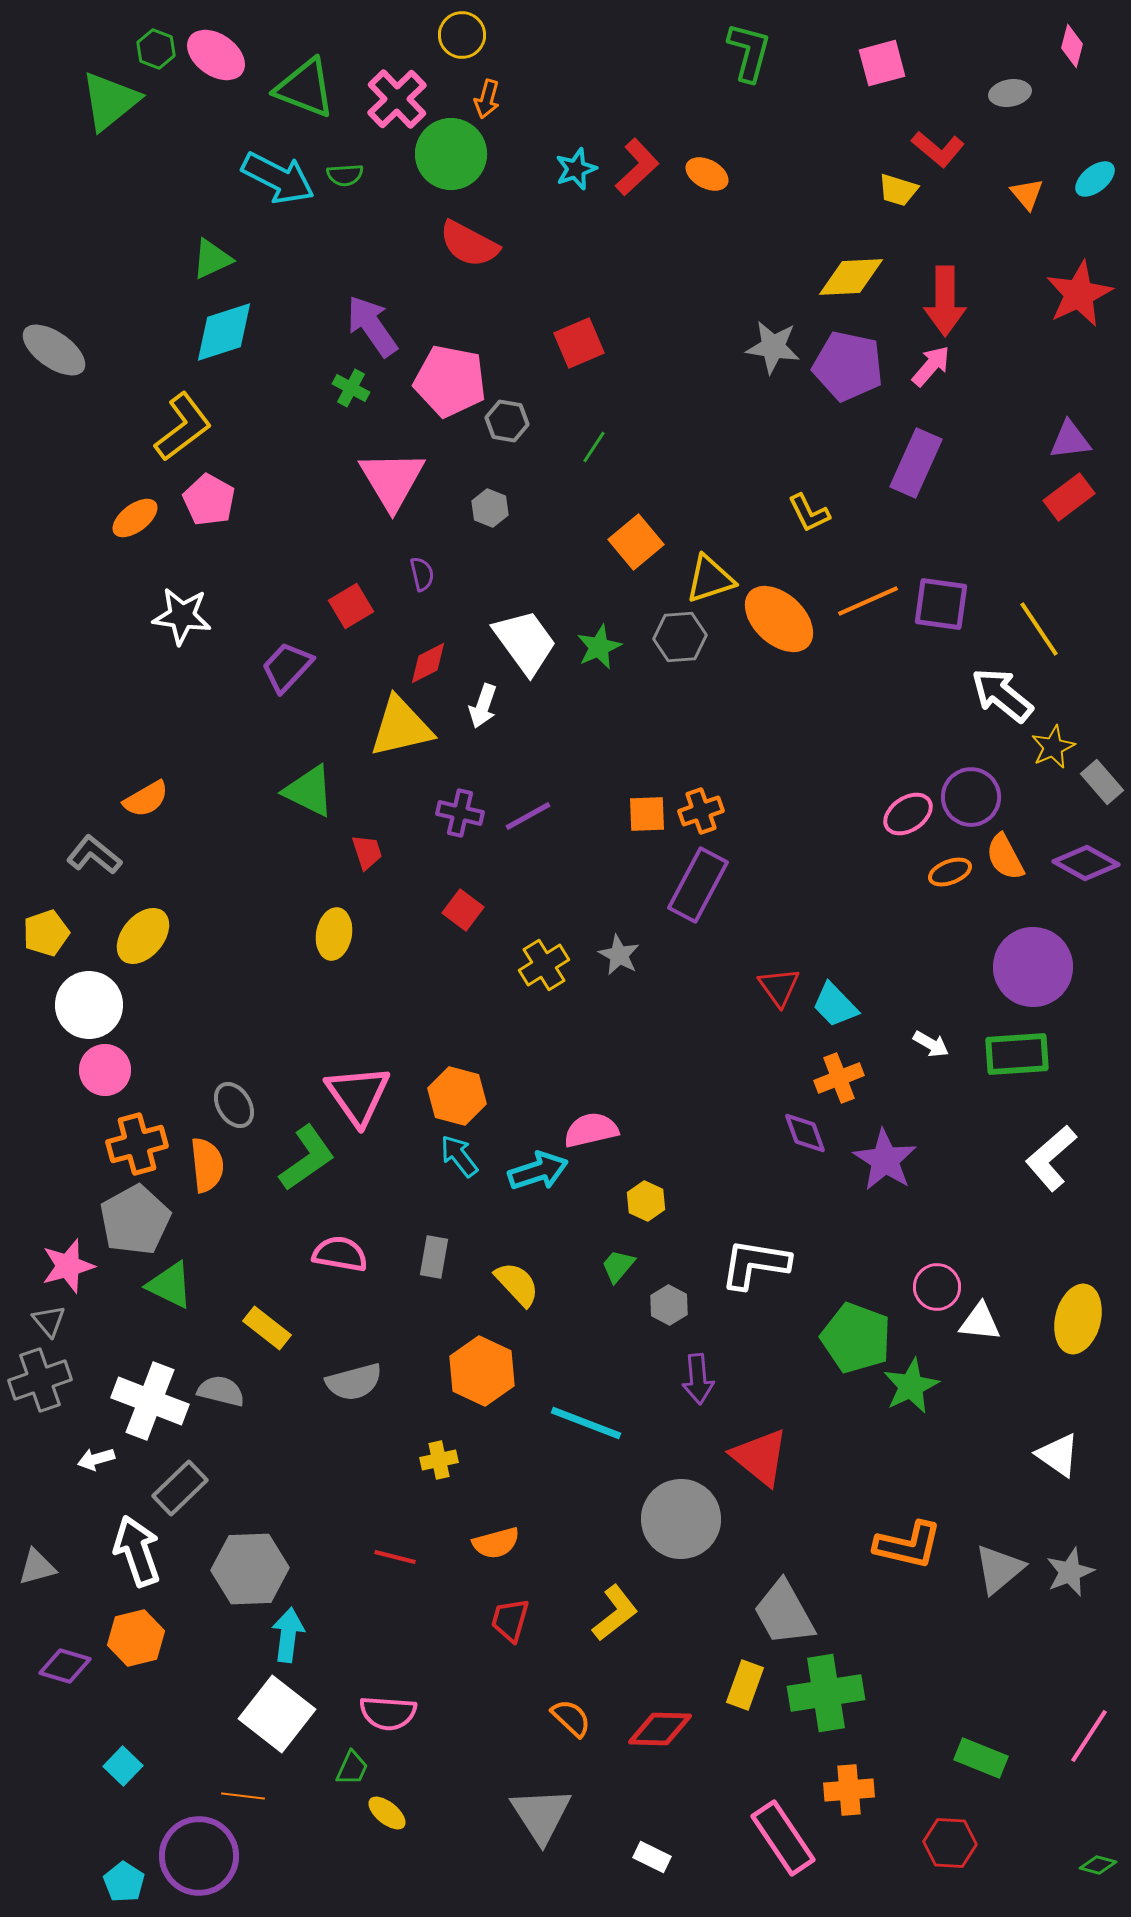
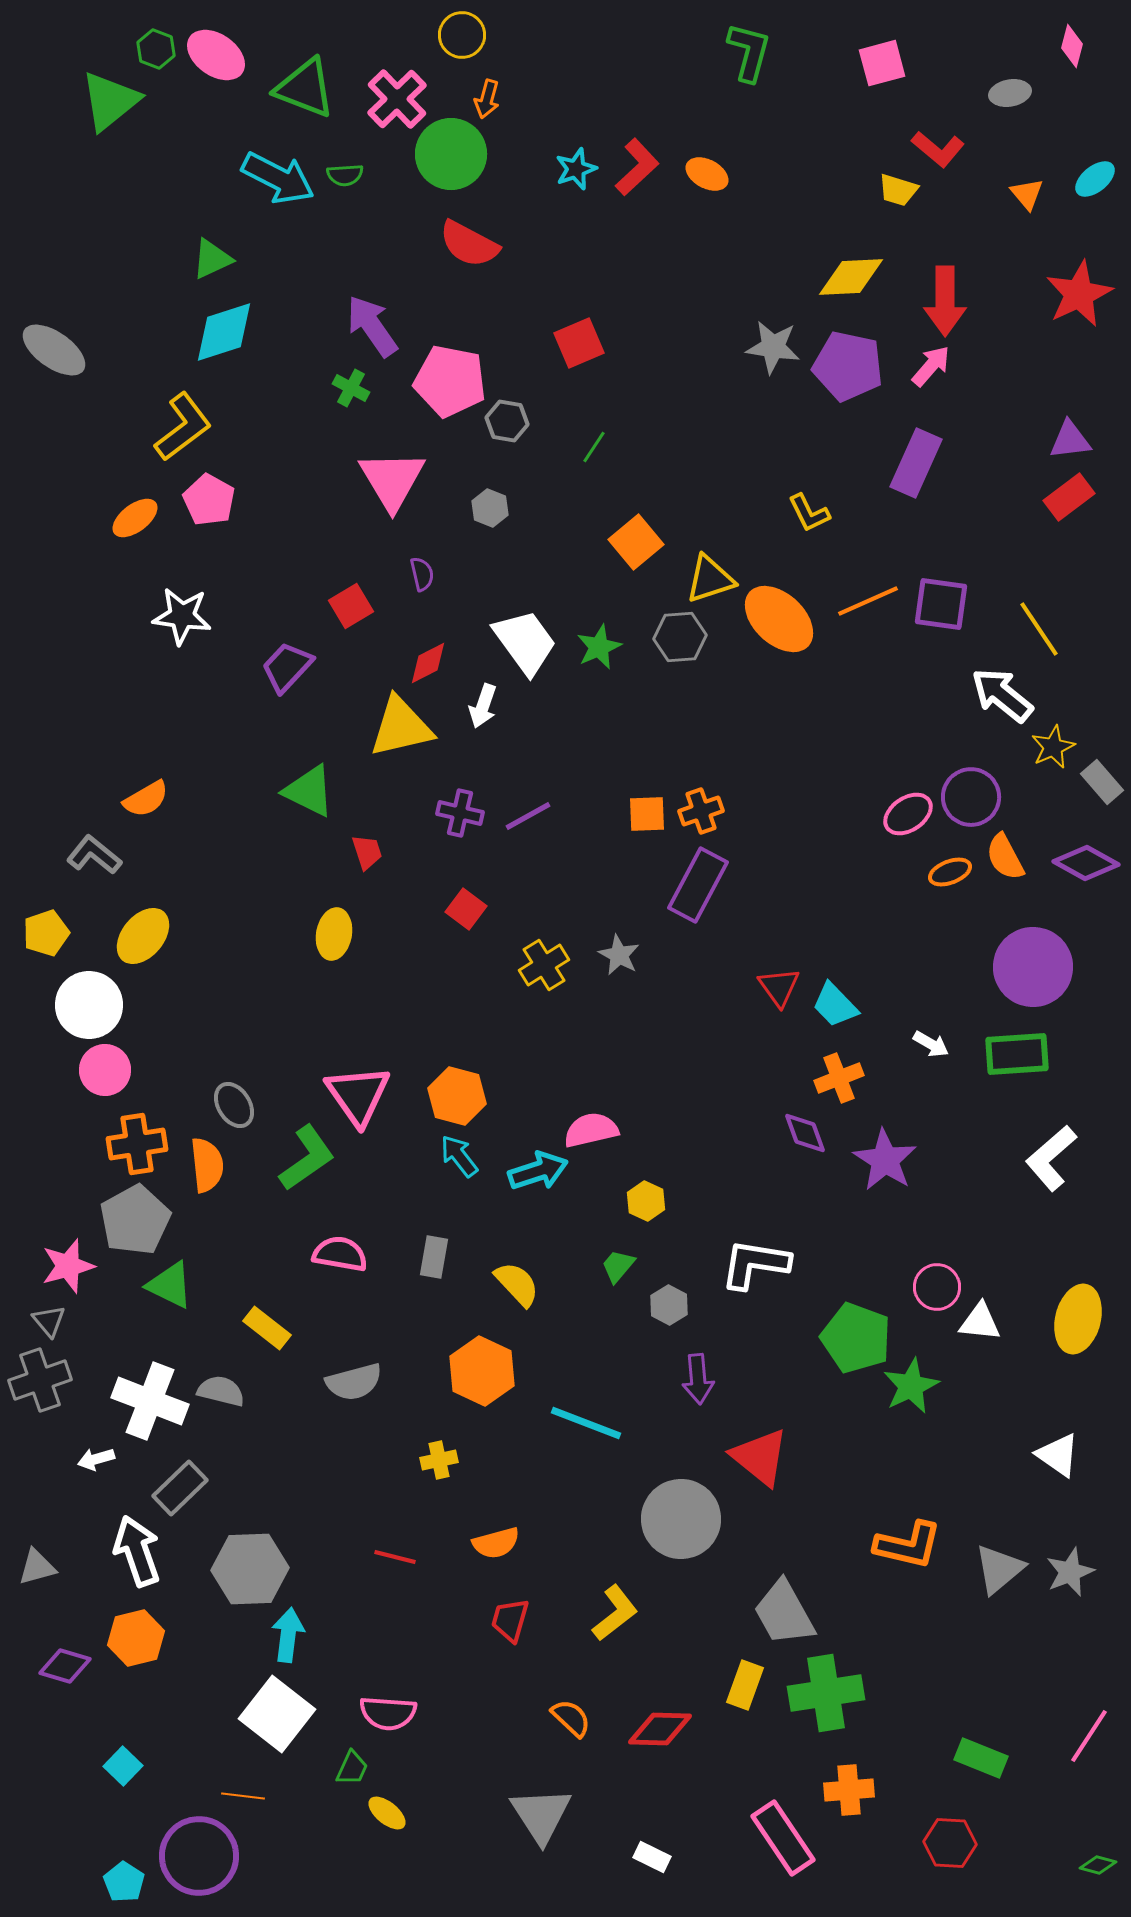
red square at (463, 910): moved 3 px right, 1 px up
orange cross at (137, 1144): rotated 6 degrees clockwise
